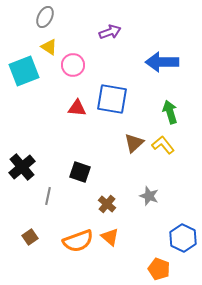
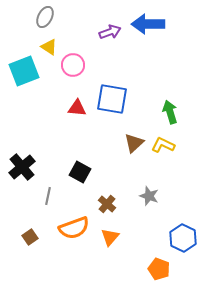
blue arrow: moved 14 px left, 38 px up
yellow L-shape: rotated 25 degrees counterclockwise
black square: rotated 10 degrees clockwise
orange triangle: rotated 30 degrees clockwise
orange semicircle: moved 4 px left, 13 px up
